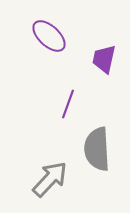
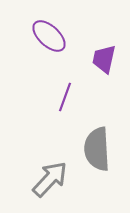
purple line: moved 3 px left, 7 px up
